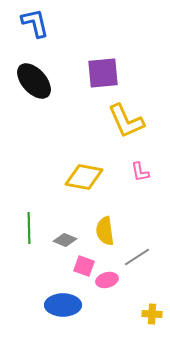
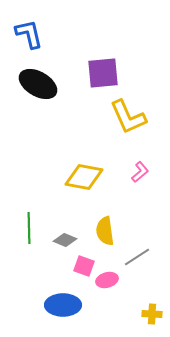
blue L-shape: moved 6 px left, 11 px down
black ellipse: moved 4 px right, 3 px down; rotated 18 degrees counterclockwise
yellow L-shape: moved 2 px right, 4 px up
pink L-shape: rotated 120 degrees counterclockwise
